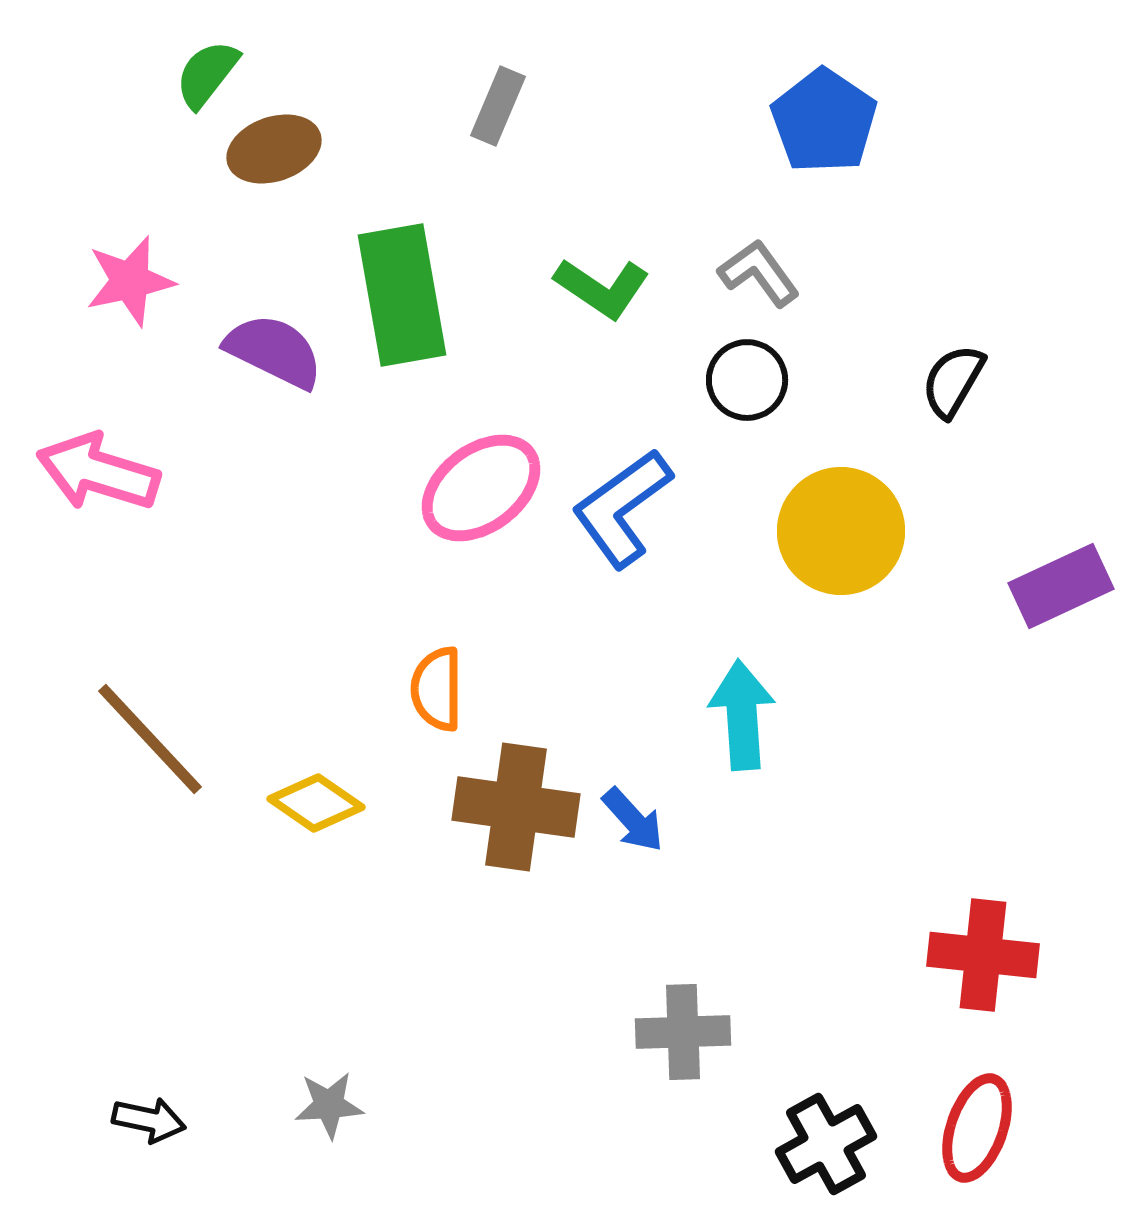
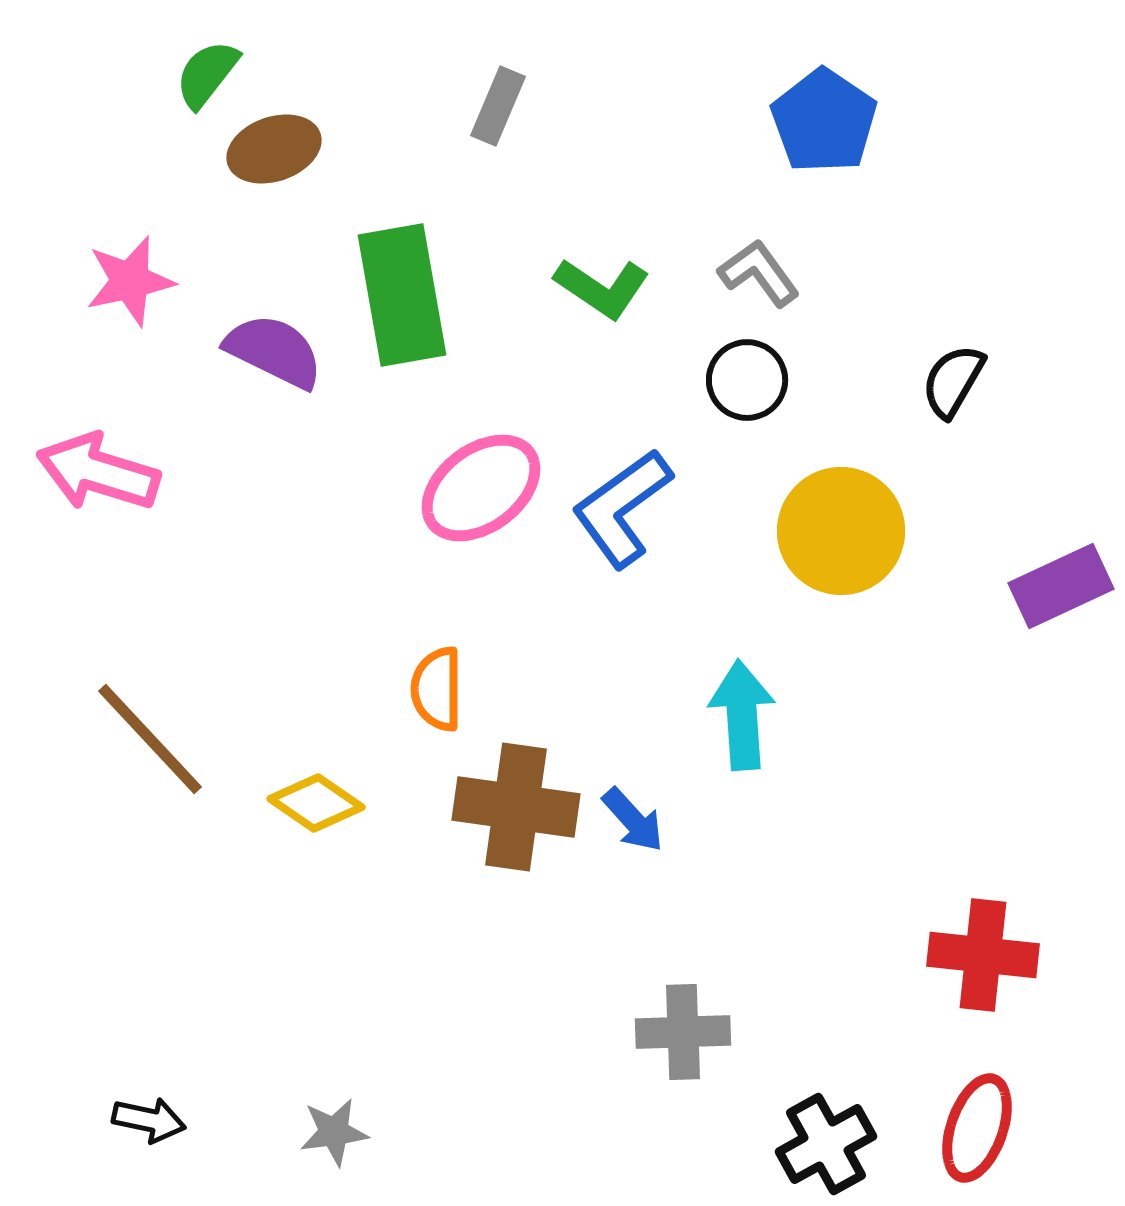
gray star: moved 5 px right, 27 px down; rotated 4 degrees counterclockwise
